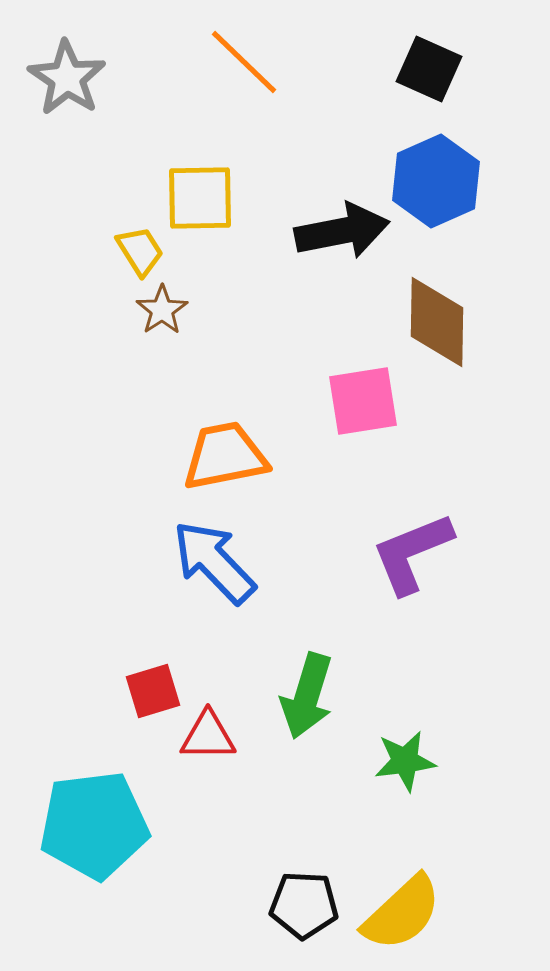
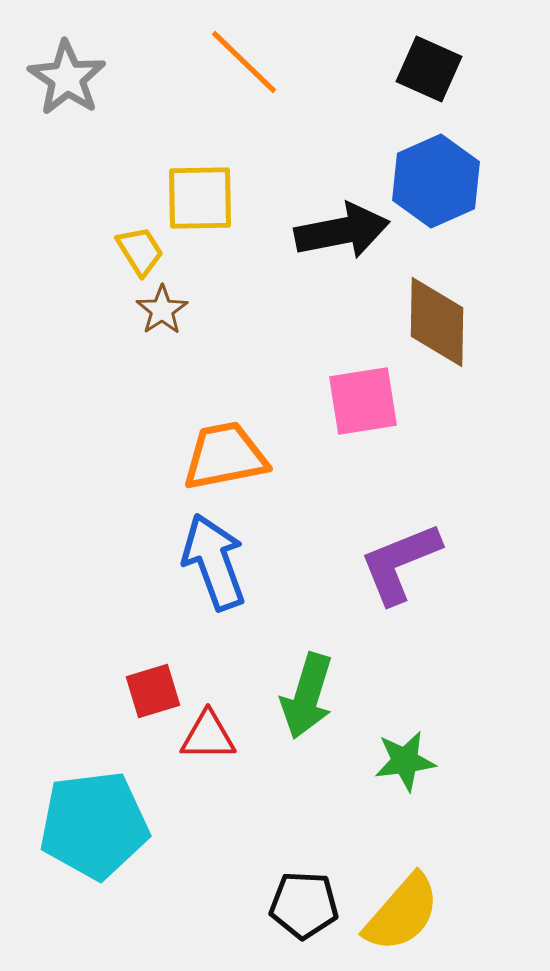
purple L-shape: moved 12 px left, 10 px down
blue arrow: rotated 24 degrees clockwise
yellow semicircle: rotated 6 degrees counterclockwise
